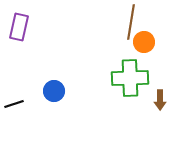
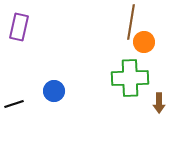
brown arrow: moved 1 px left, 3 px down
